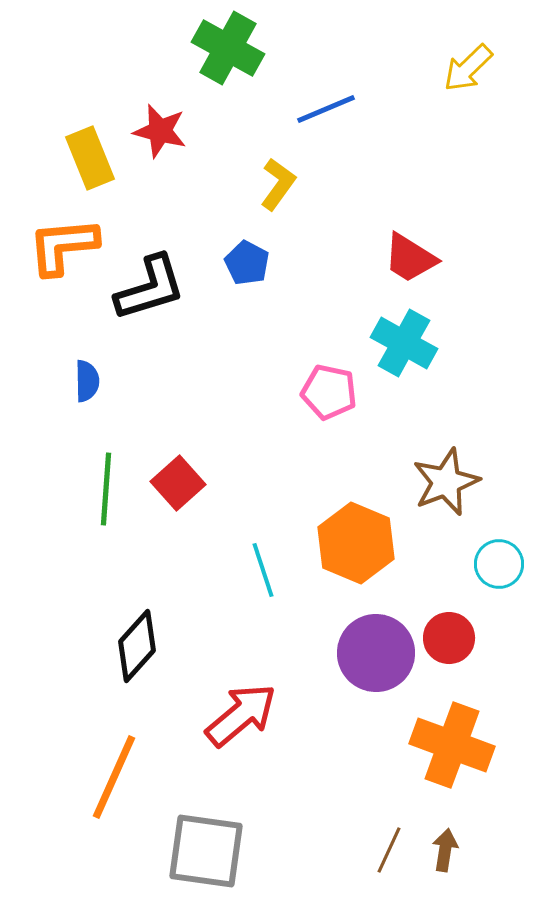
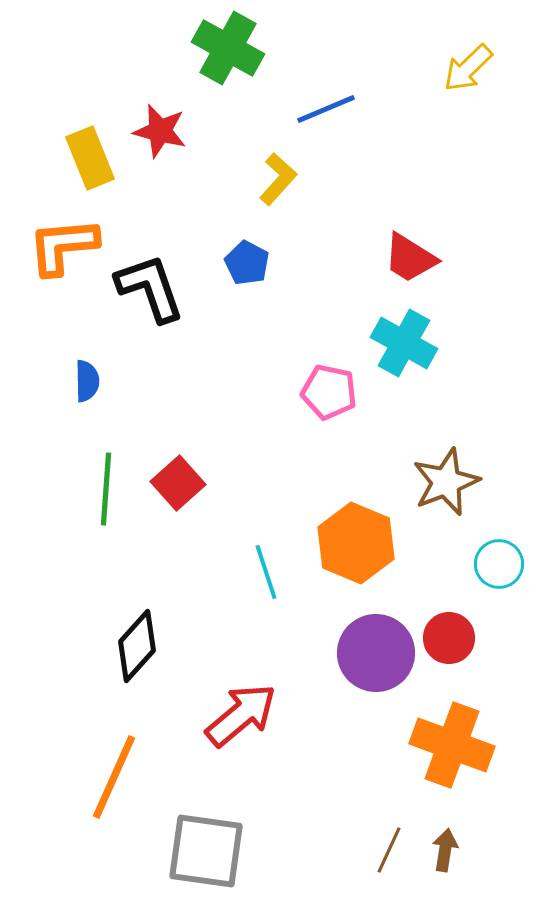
yellow L-shape: moved 5 px up; rotated 6 degrees clockwise
black L-shape: rotated 92 degrees counterclockwise
cyan line: moved 3 px right, 2 px down
